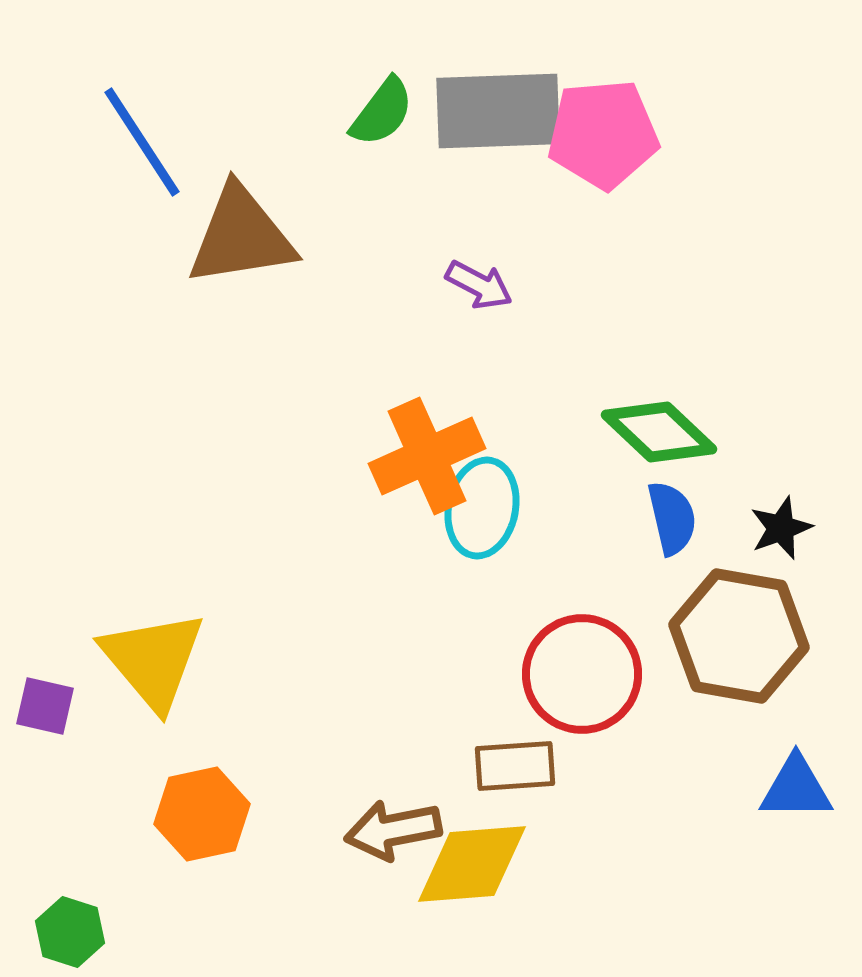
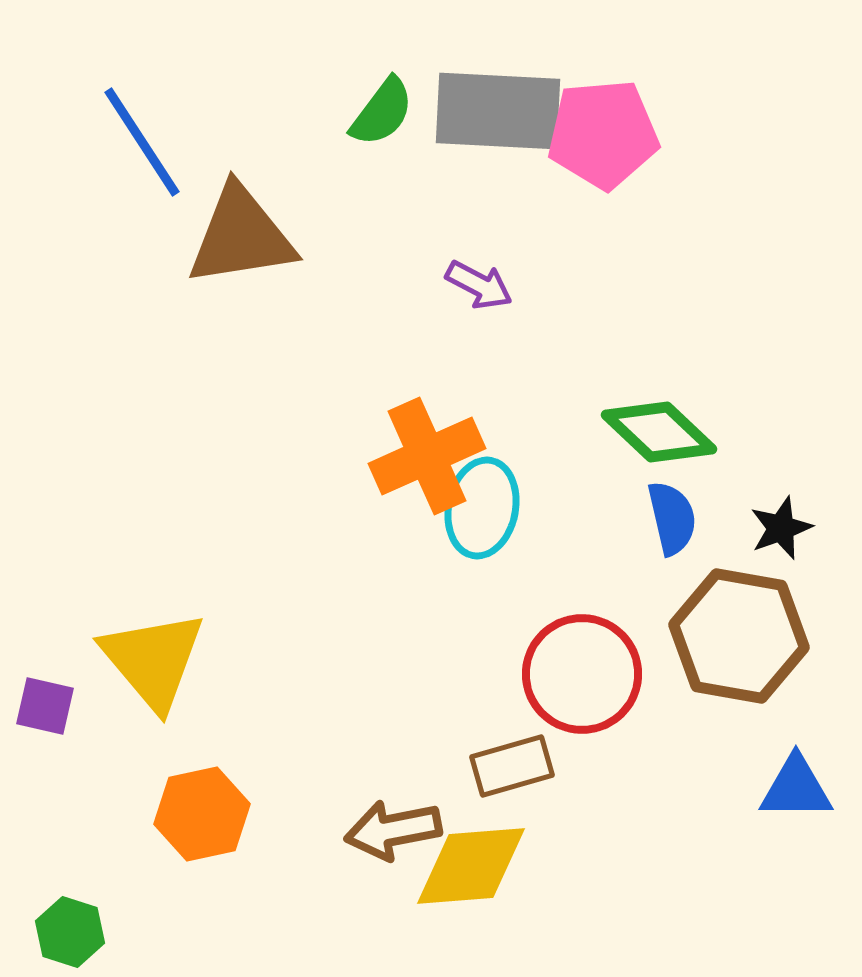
gray rectangle: rotated 5 degrees clockwise
brown rectangle: moved 3 px left; rotated 12 degrees counterclockwise
yellow diamond: moved 1 px left, 2 px down
